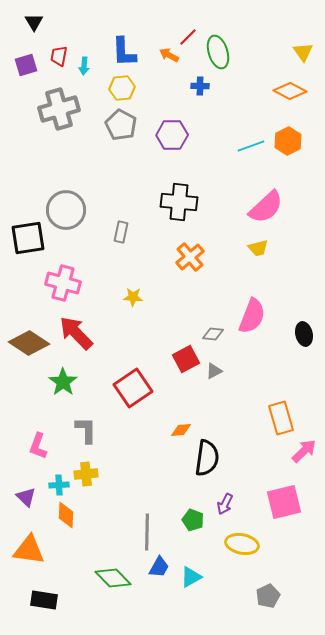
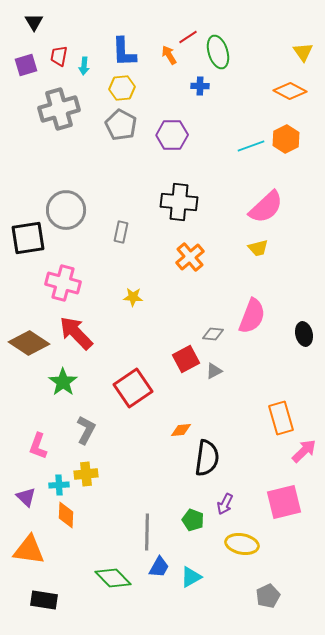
red line at (188, 37): rotated 12 degrees clockwise
orange arrow at (169, 55): rotated 30 degrees clockwise
orange hexagon at (288, 141): moved 2 px left, 2 px up
gray L-shape at (86, 430): rotated 28 degrees clockwise
